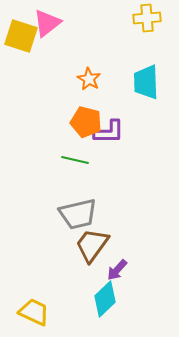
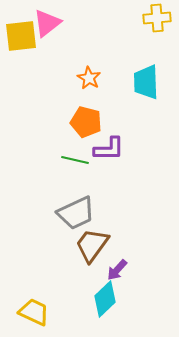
yellow cross: moved 10 px right
yellow square: rotated 24 degrees counterclockwise
orange star: moved 1 px up
purple L-shape: moved 17 px down
gray trapezoid: moved 2 px left, 1 px up; rotated 12 degrees counterclockwise
